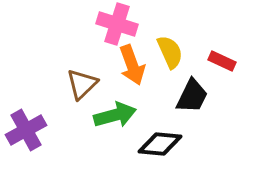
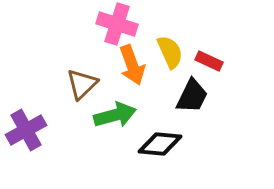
red rectangle: moved 13 px left
